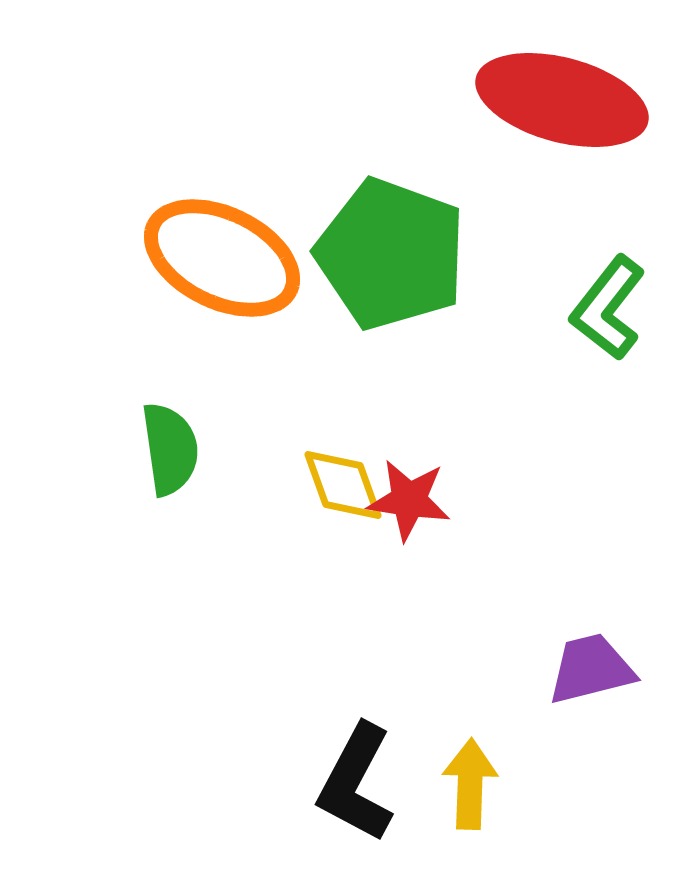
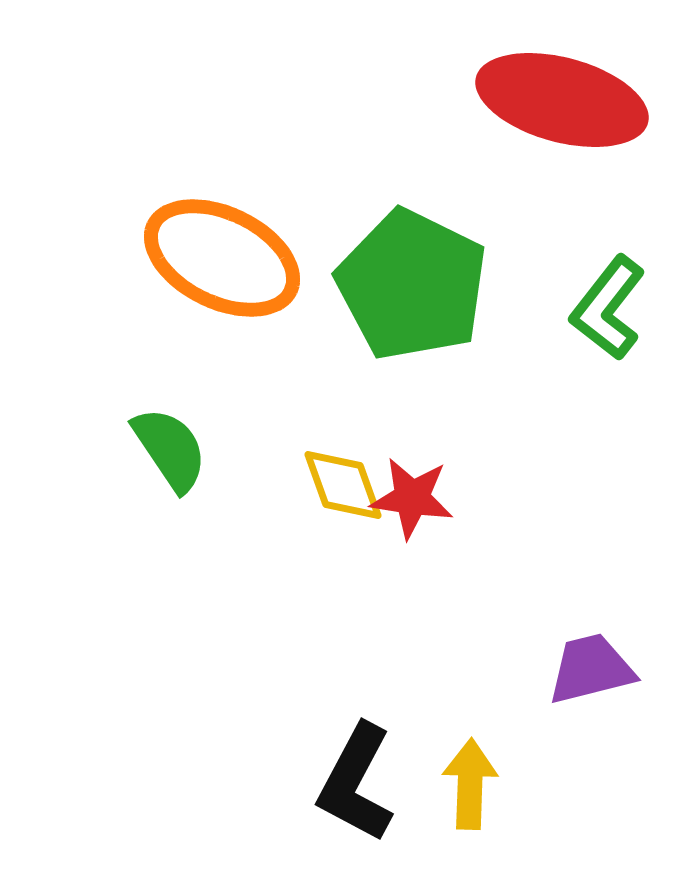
green pentagon: moved 21 px right, 31 px down; rotated 6 degrees clockwise
green semicircle: rotated 26 degrees counterclockwise
red star: moved 3 px right, 2 px up
